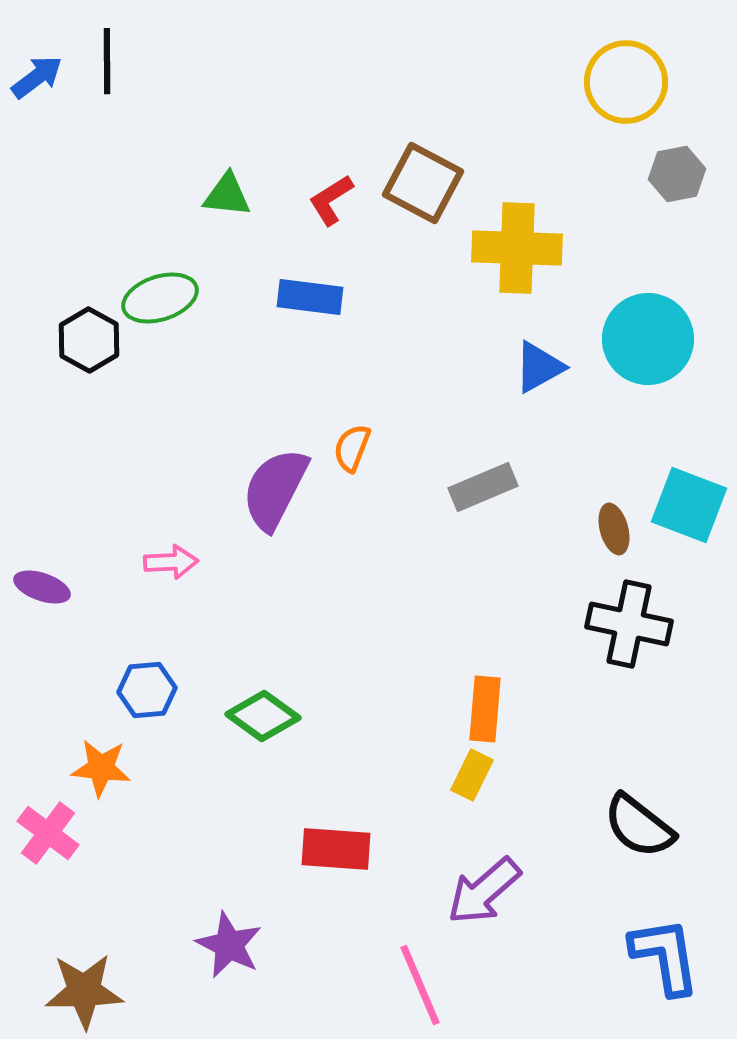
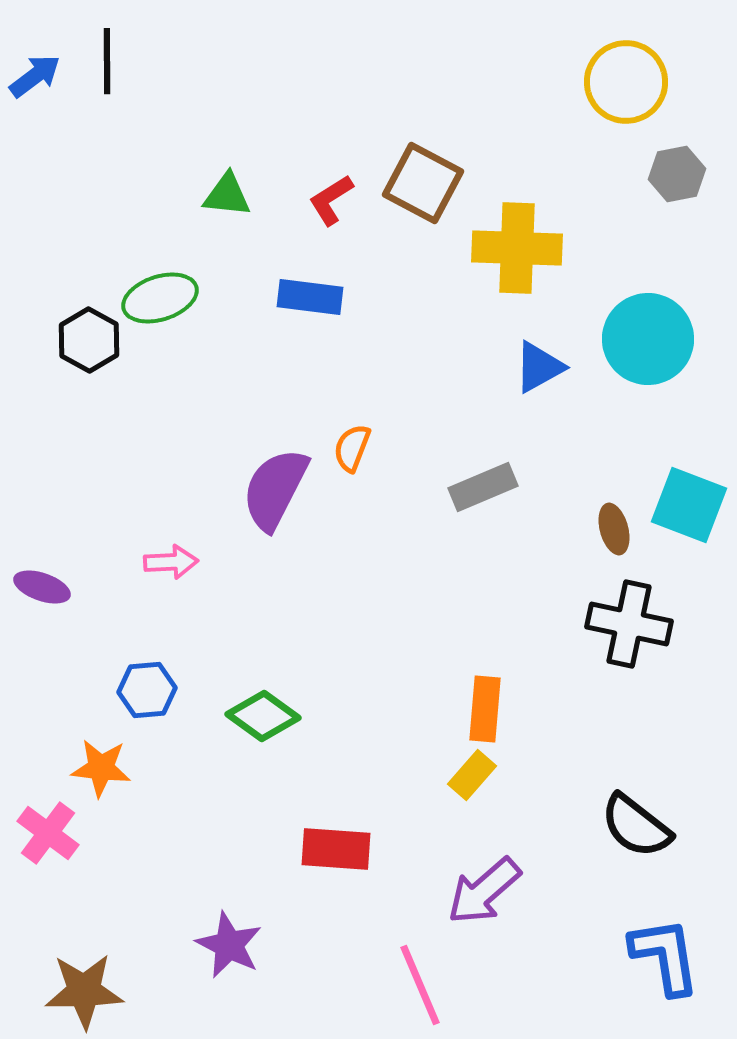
blue arrow: moved 2 px left, 1 px up
yellow rectangle: rotated 15 degrees clockwise
black semicircle: moved 3 px left
